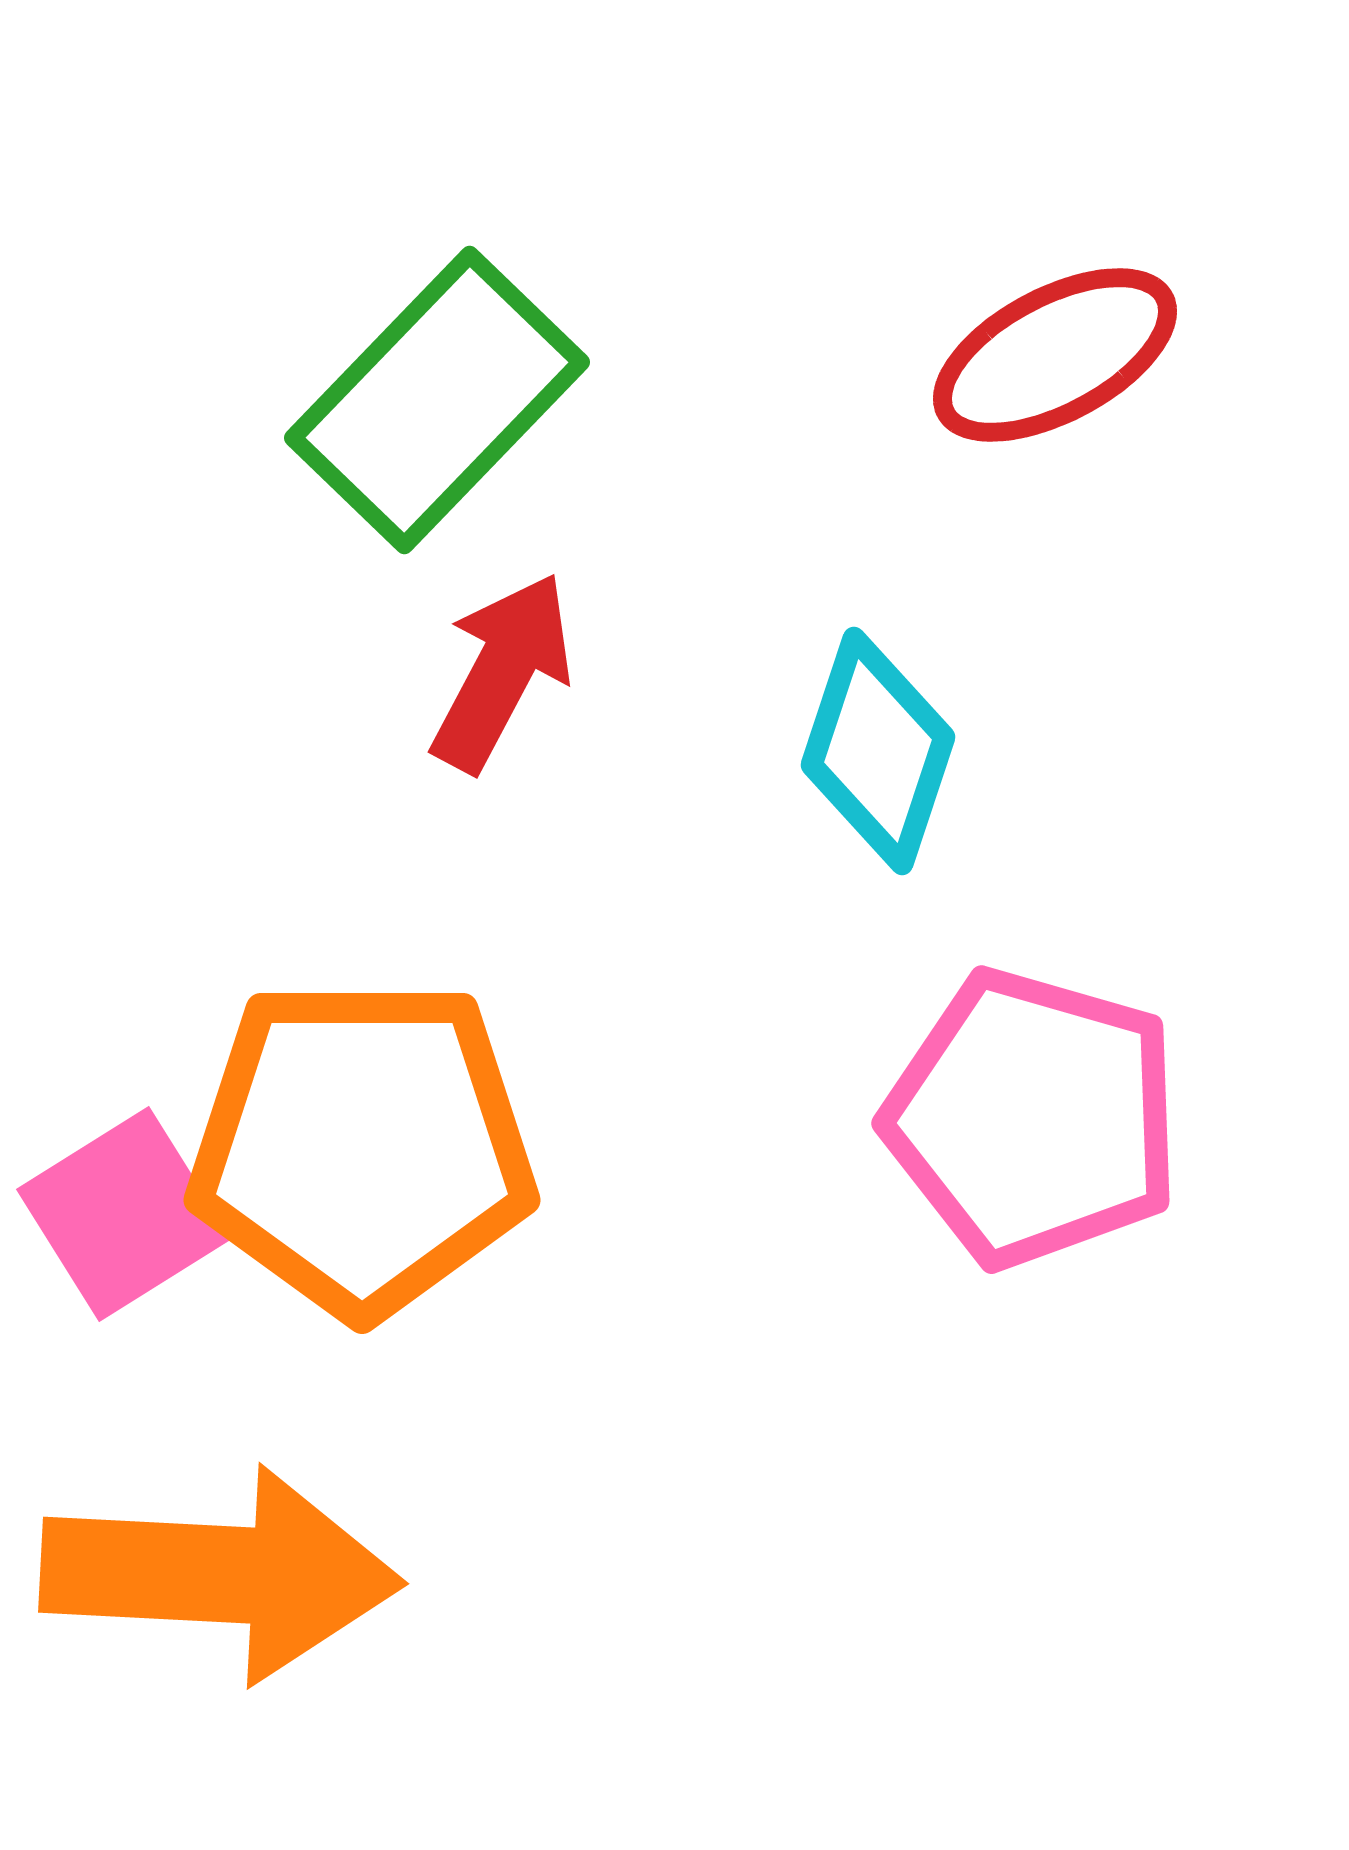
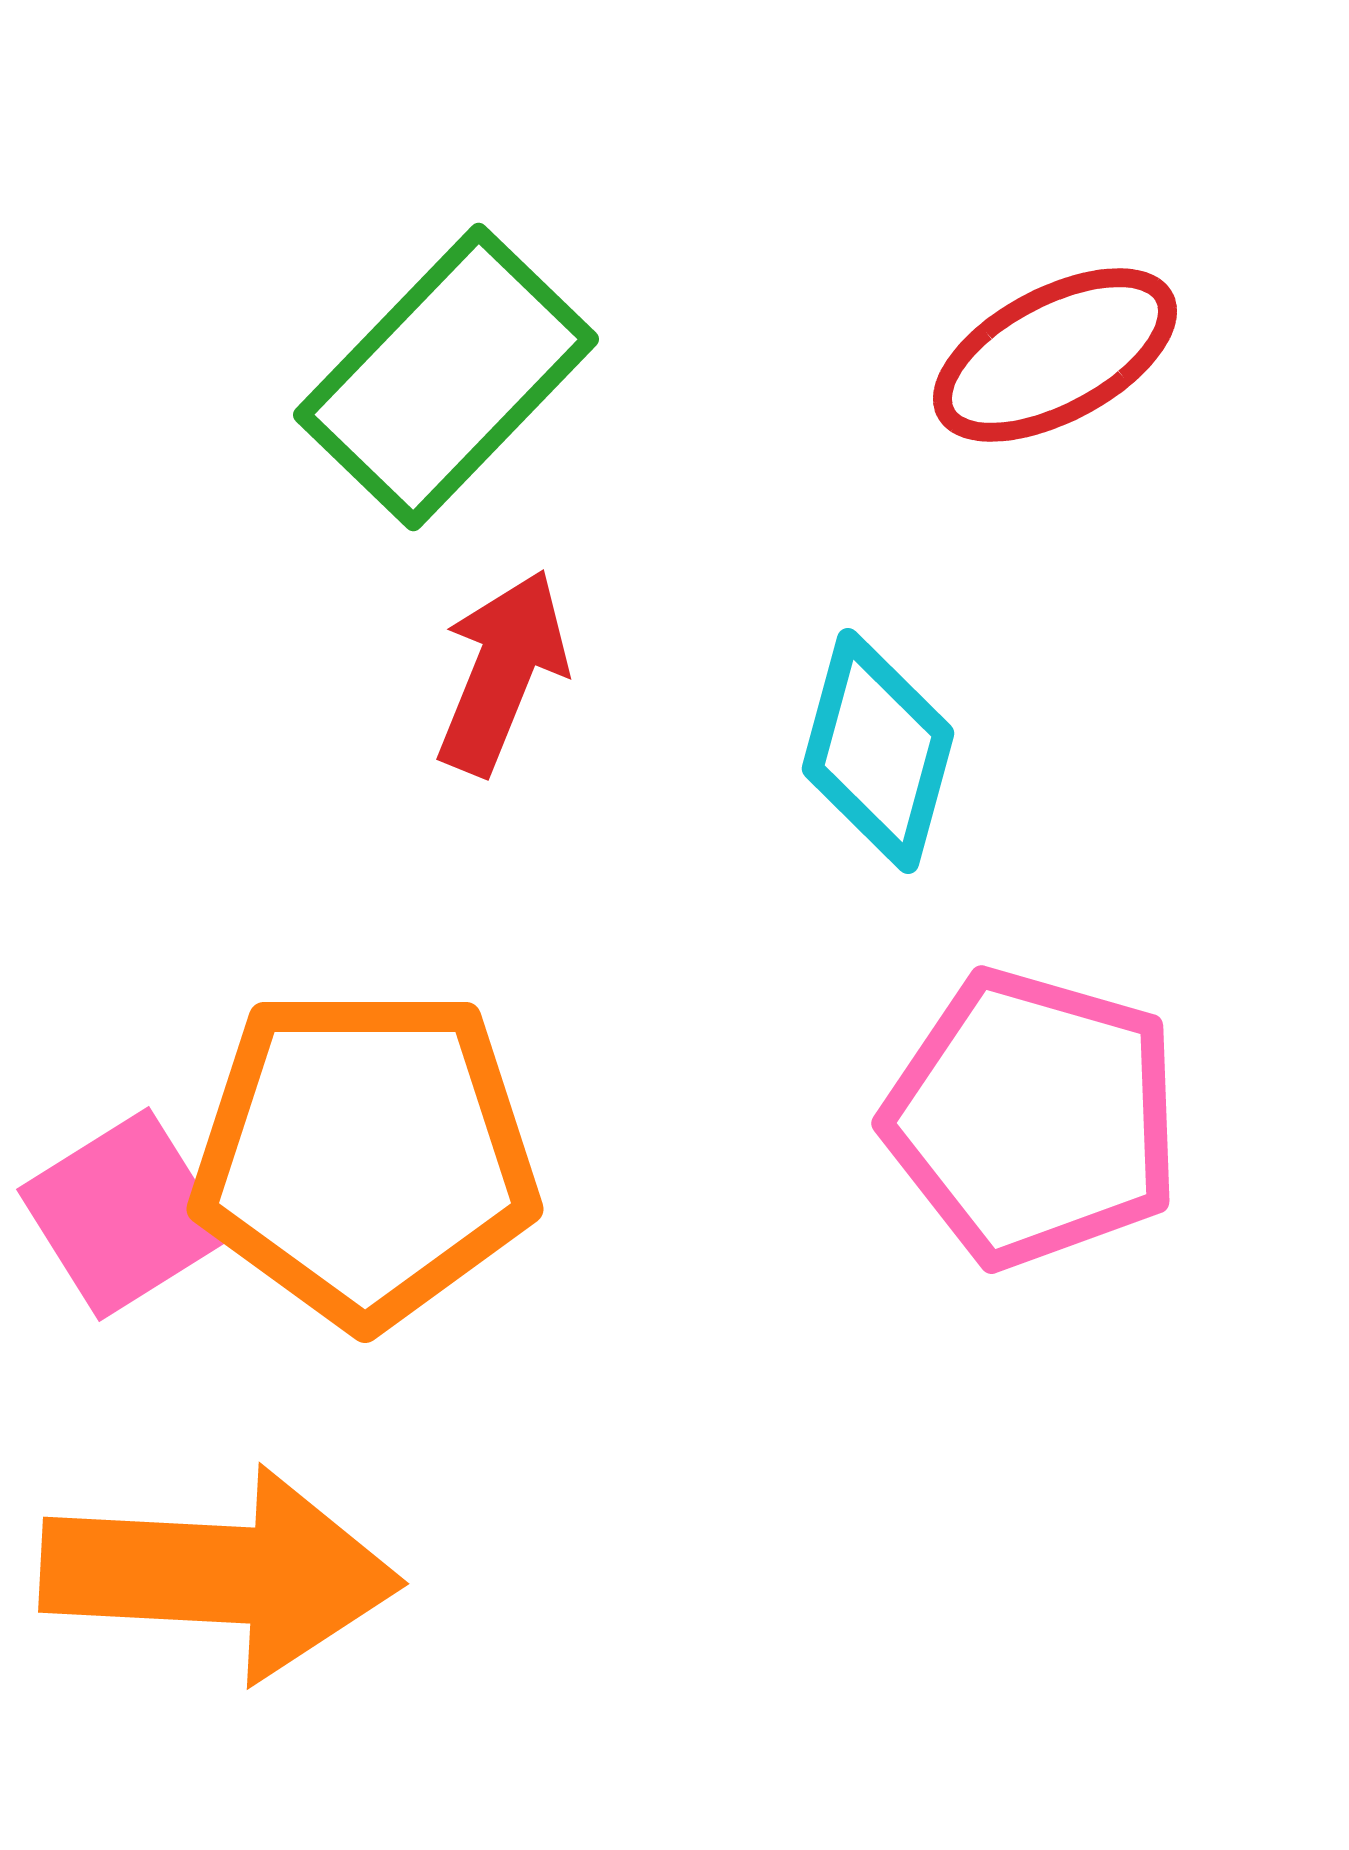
green rectangle: moved 9 px right, 23 px up
red arrow: rotated 6 degrees counterclockwise
cyan diamond: rotated 3 degrees counterclockwise
orange pentagon: moved 3 px right, 9 px down
